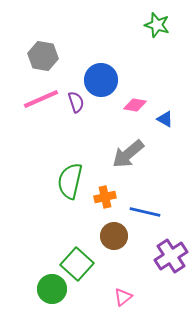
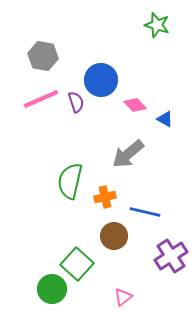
pink diamond: rotated 35 degrees clockwise
